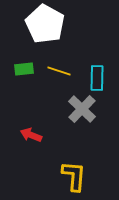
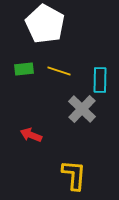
cyan rectangle: moved 3 px right, 2 px down
yellow L-shape: moved 1 px up
